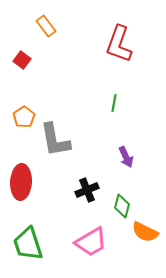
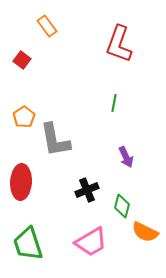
orange rectangle: moved 1 px right
